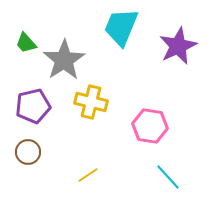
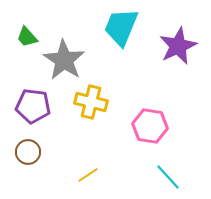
green trapezoid: moved 1 px right, 6 px up
gray star: rotated 6 degrees counterclockwise
purple pentagon: rotated 20 degrees clockwise
